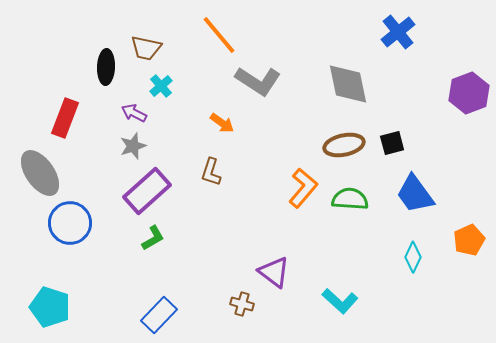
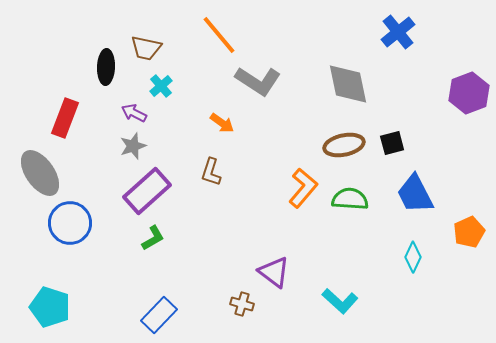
blue trapezoid: rotated 9 degrees clockwise
orange pentagon: moved 8 px up
